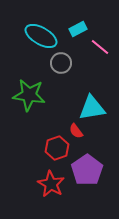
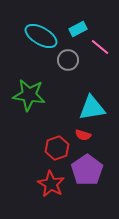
gray circle: moved 7 px right, 3 px up
red semicircle: moved 7 px right, 4 px down; rotated 35 degrees counterclockwise
